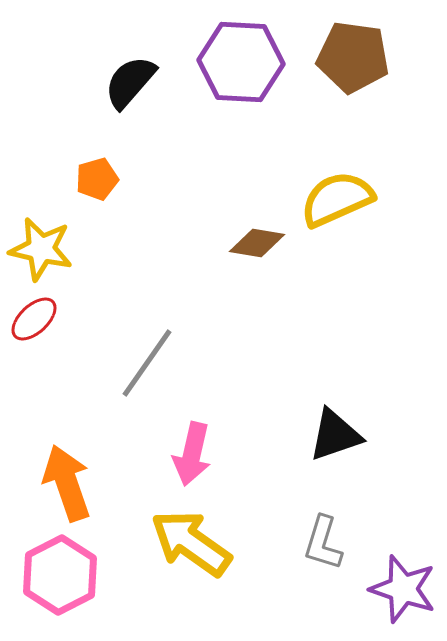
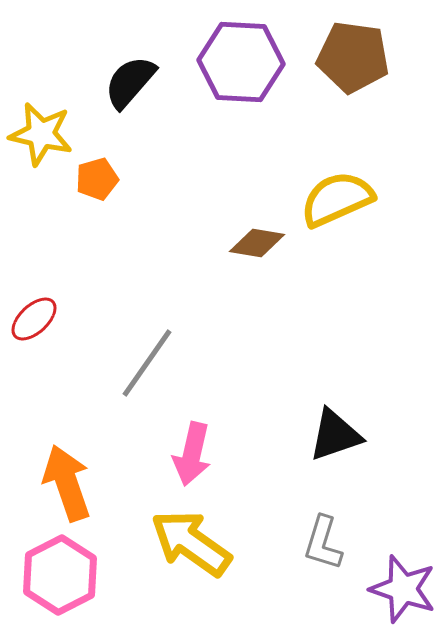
yellow star: moved 115 px up
